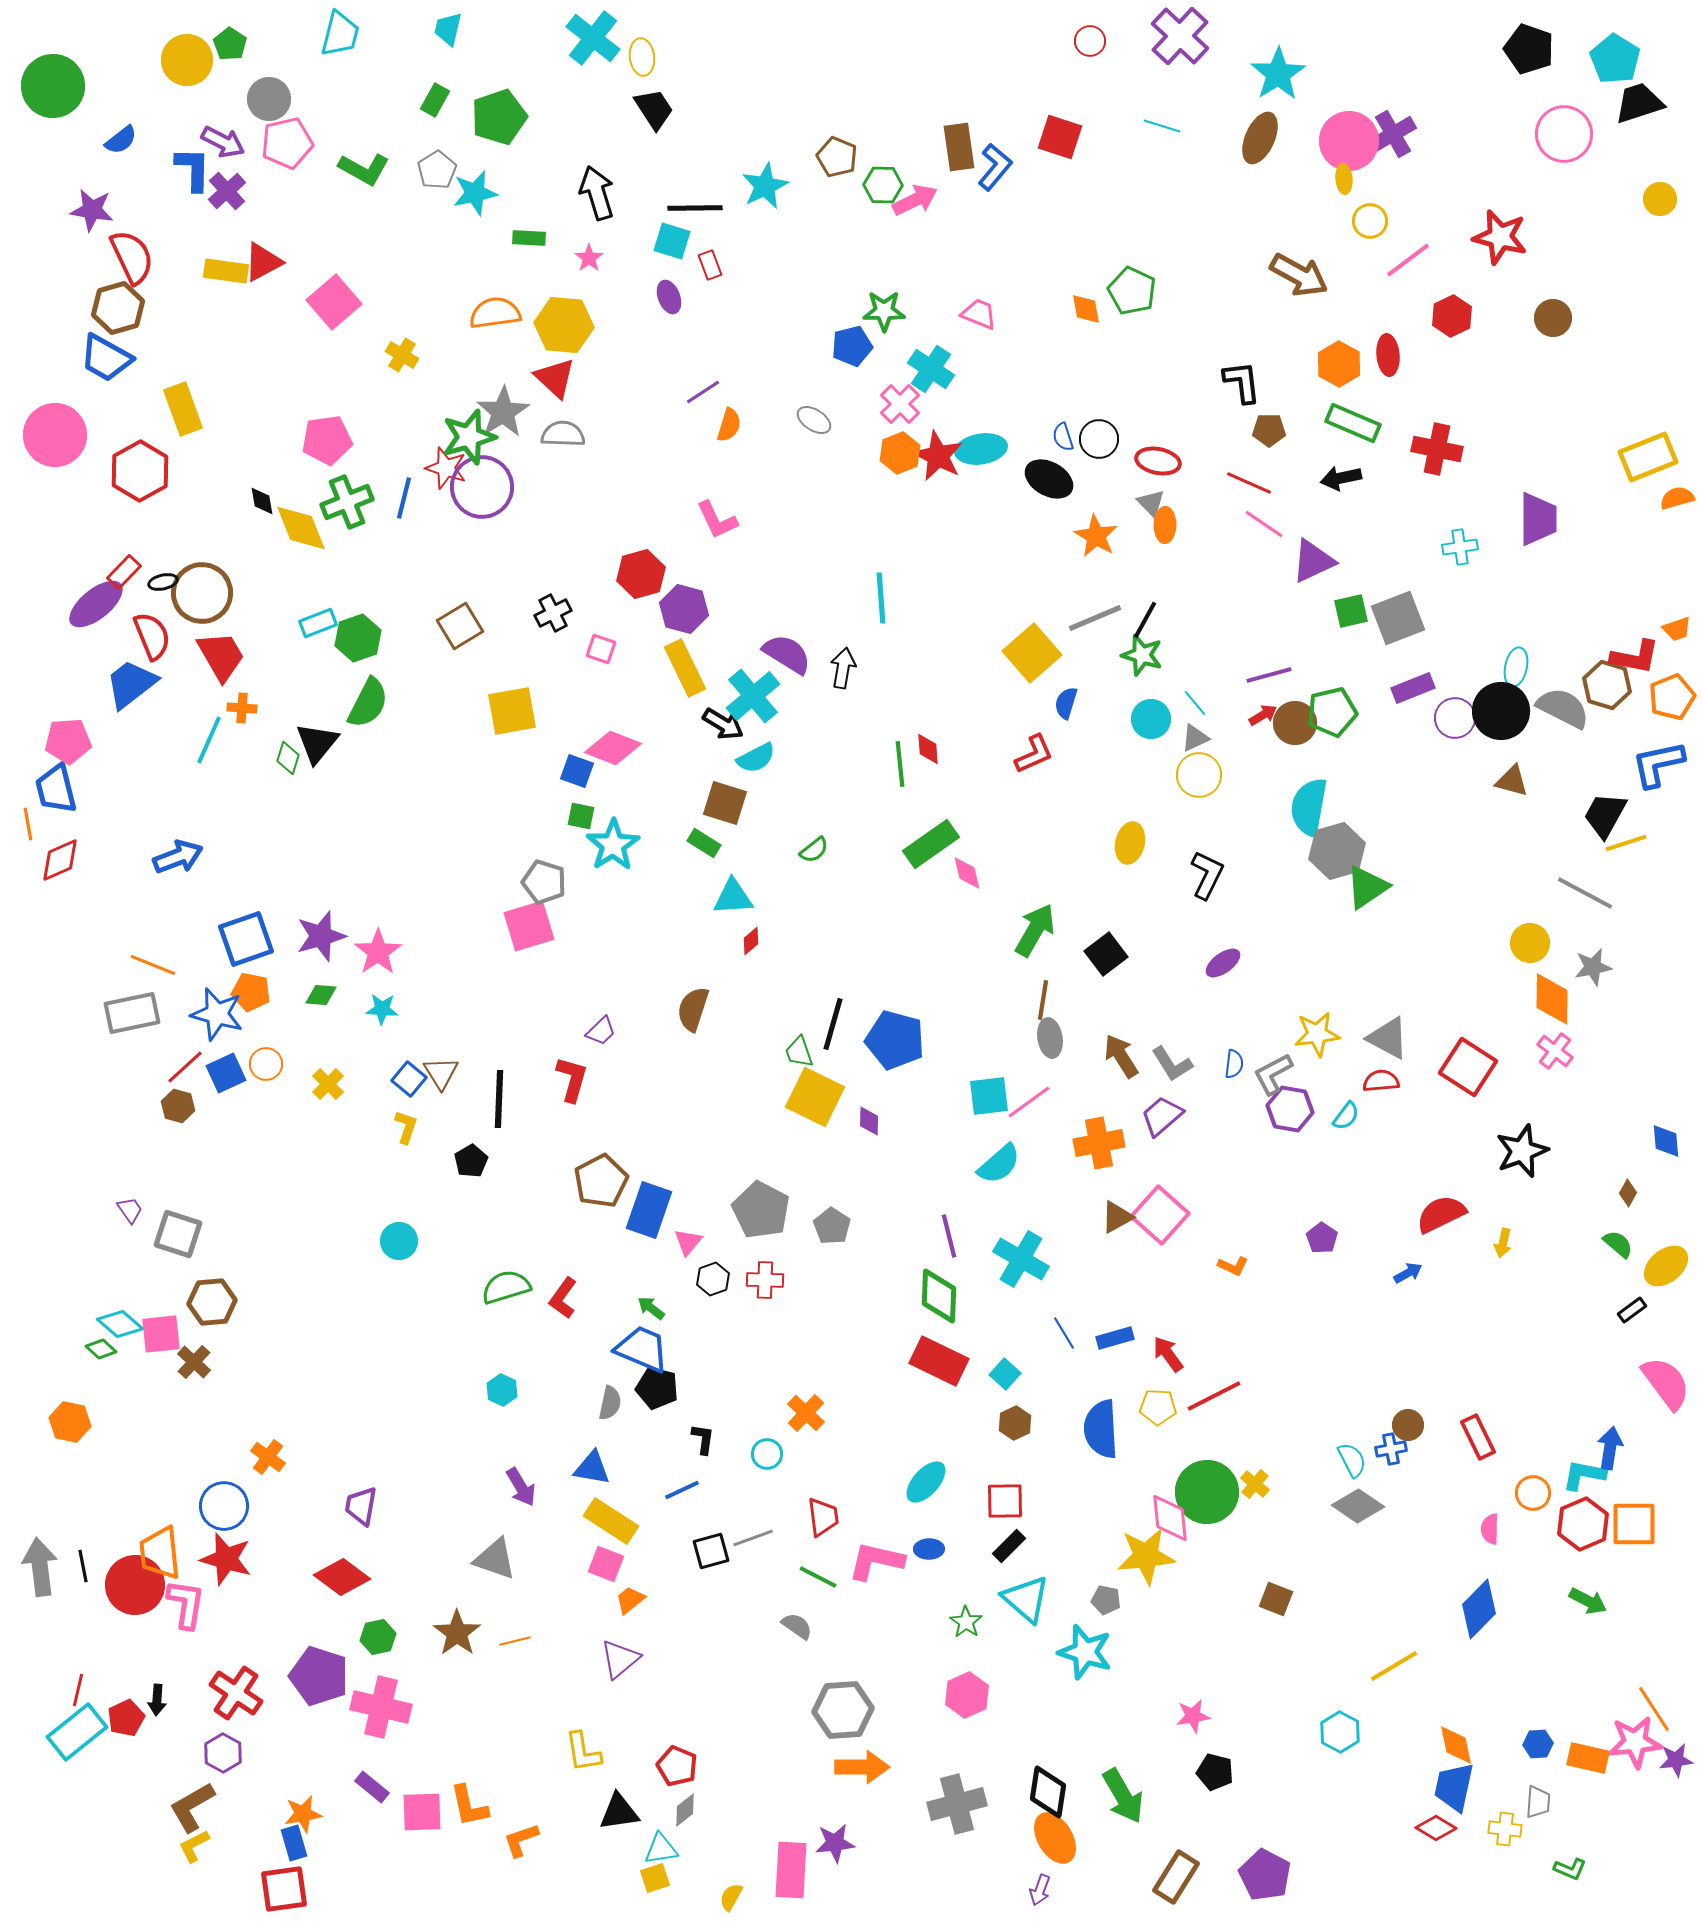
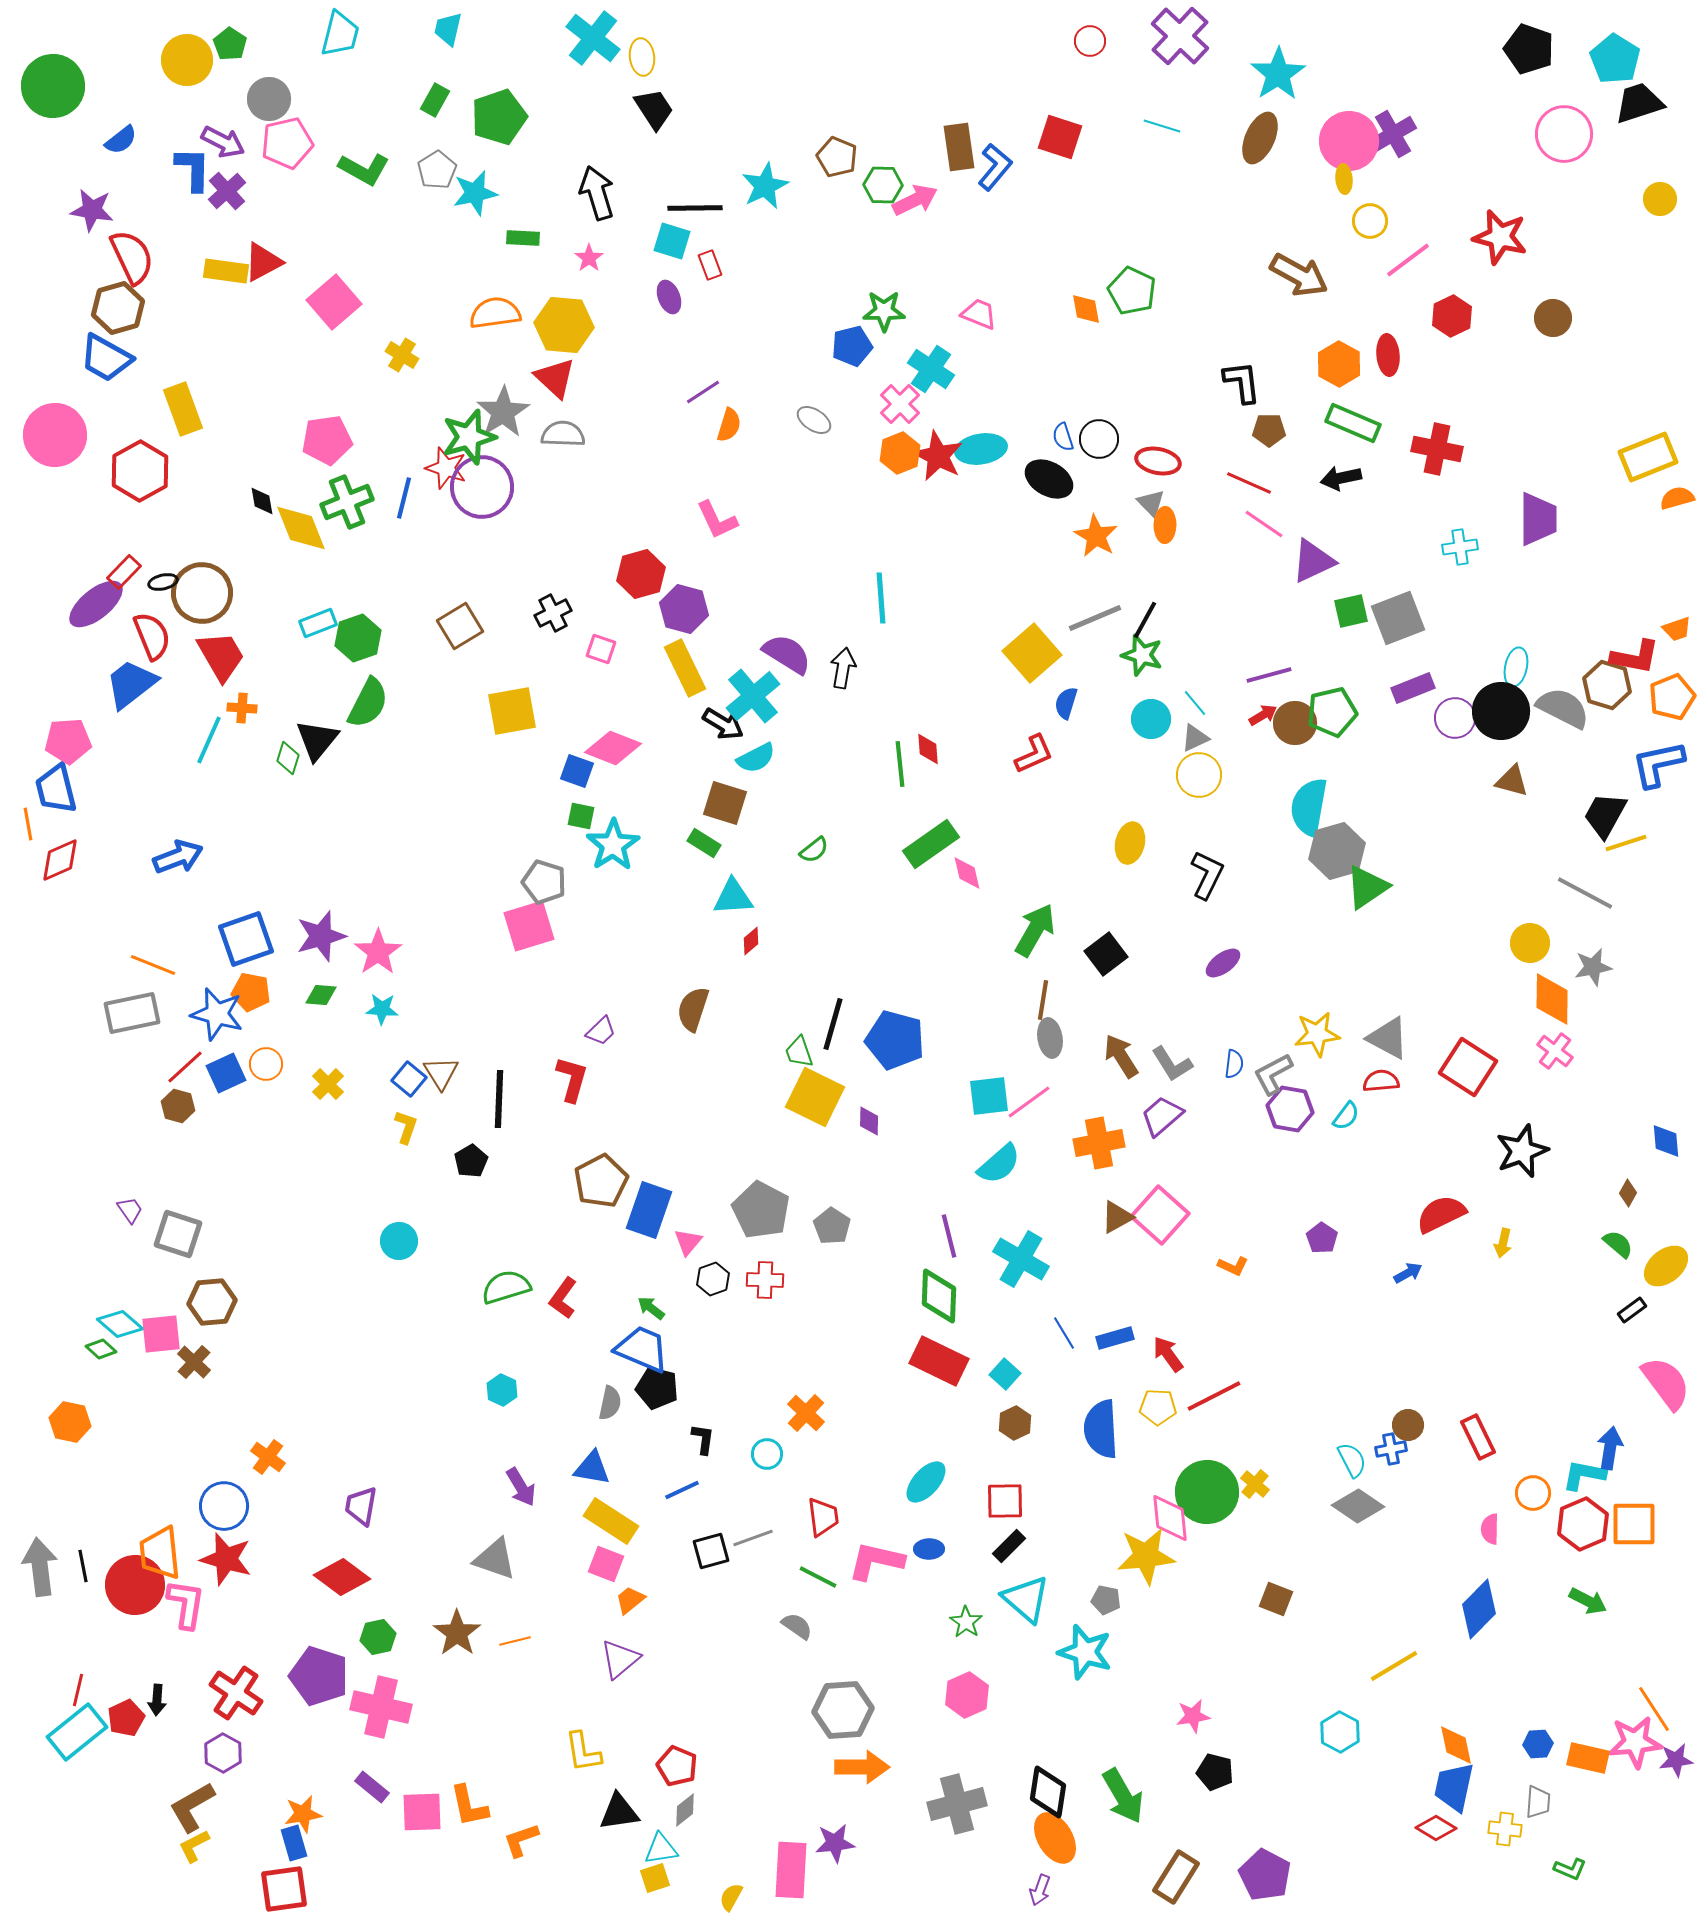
green rectangle at (529, 238): moved 6 px left
black triangle at (317, 743): moved 3 px up
